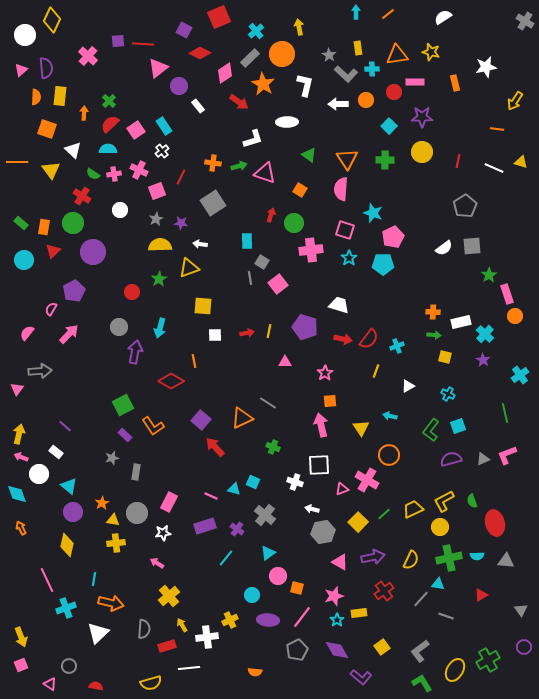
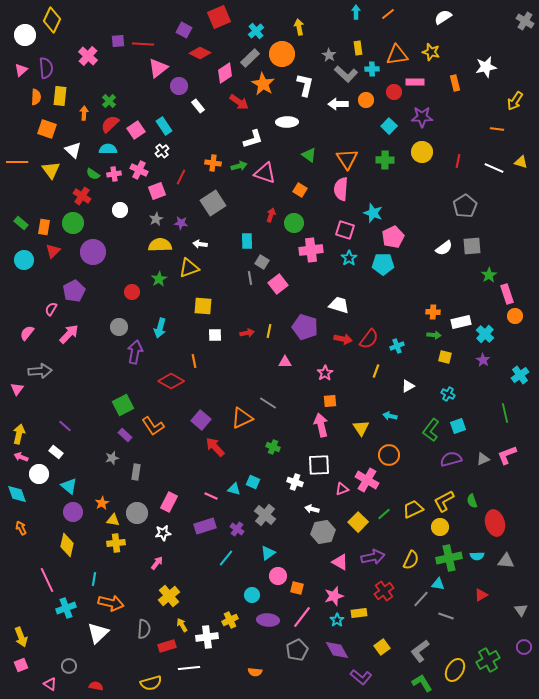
pink arrow at (157, 563): rotated 96 degrees clockwise
